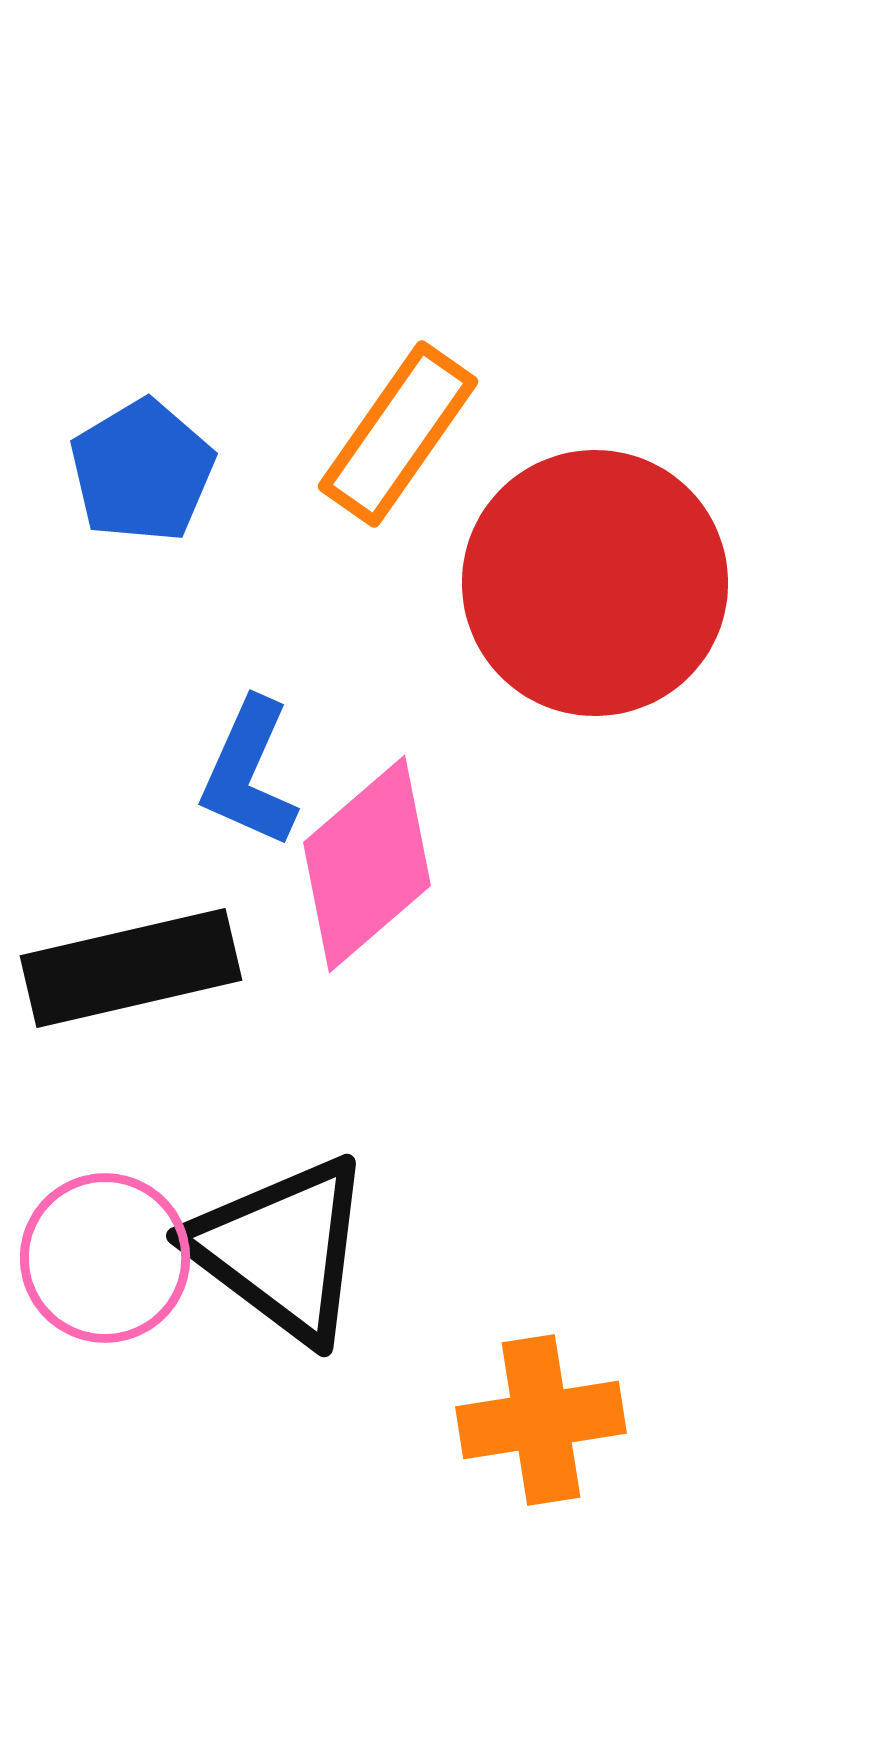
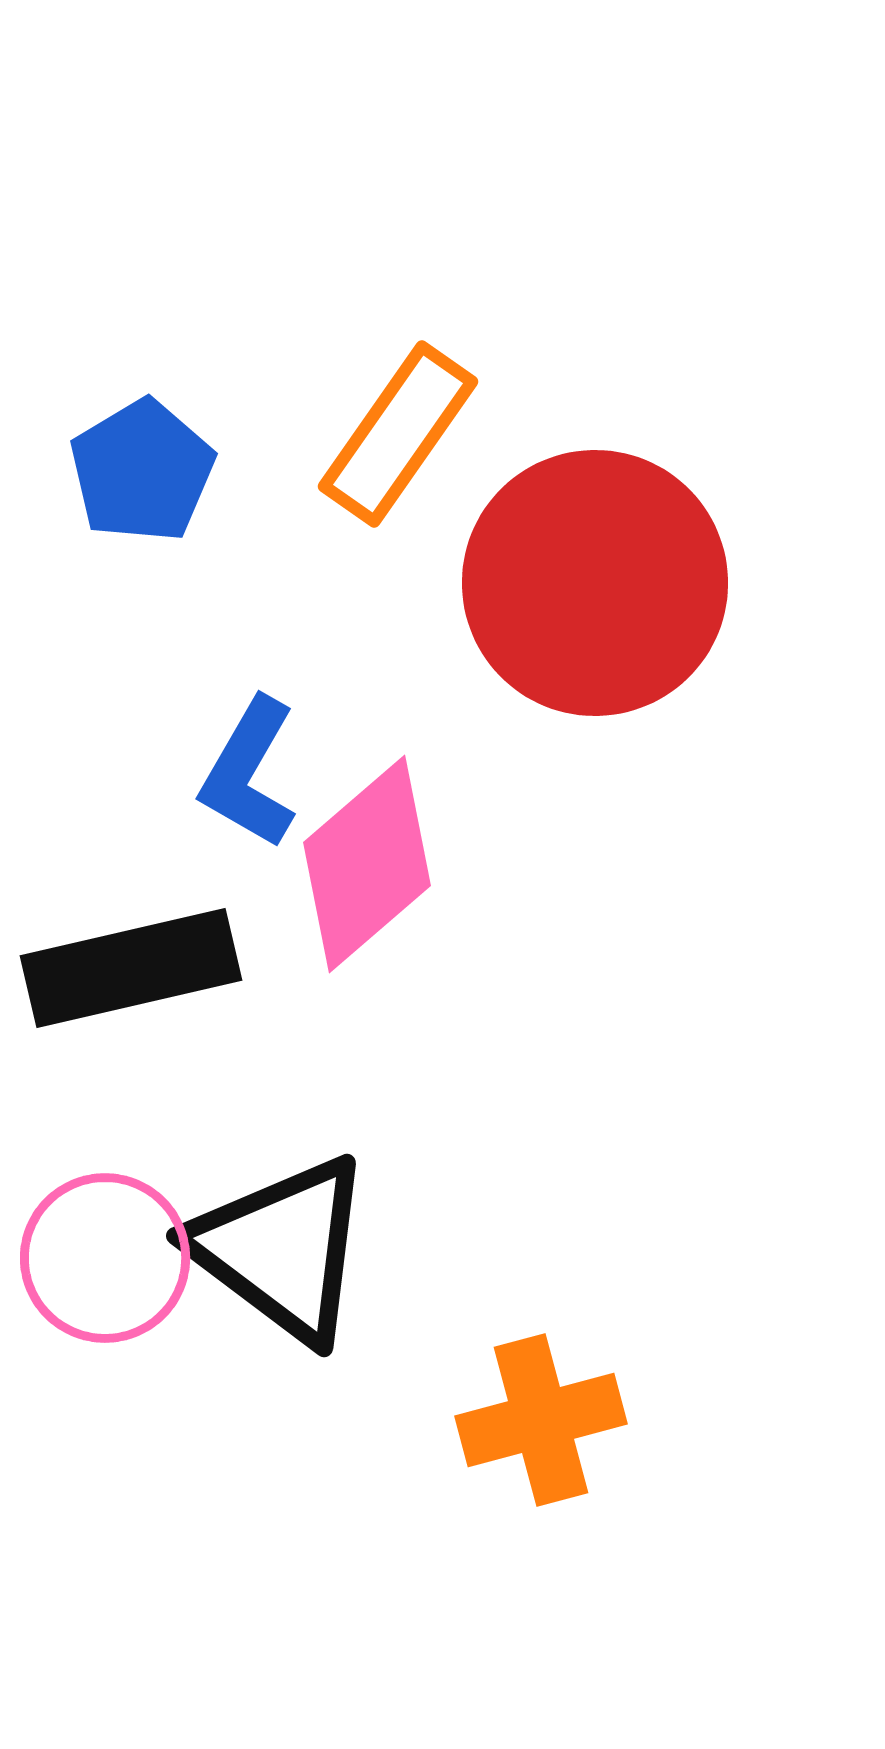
blue L-shape: rotated 6 degrees clockwise
orange cross: rotated 6 degrees counterclockwise
